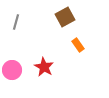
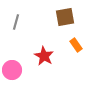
brown square: rotated 18 degrees clockwise
orange rectangle: moved 2 px left
red star: moved 11 px up
